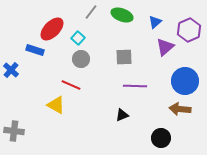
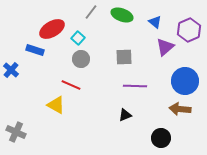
blue triangle: rotated 40 degrees counterclockwise
red ellipse: rotated 15 degrees clockwise
black triangle: moved 3 px right
gray cross: moved 2 px right, 1 px down; rotated 18 degrees clockwise
